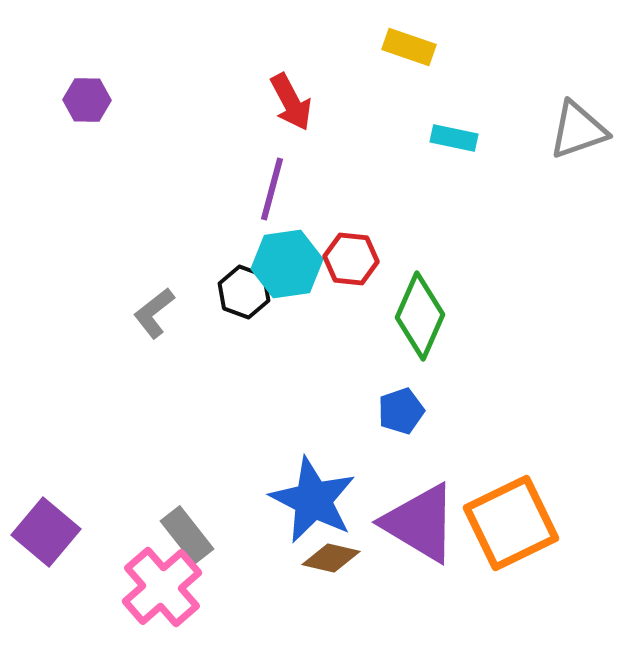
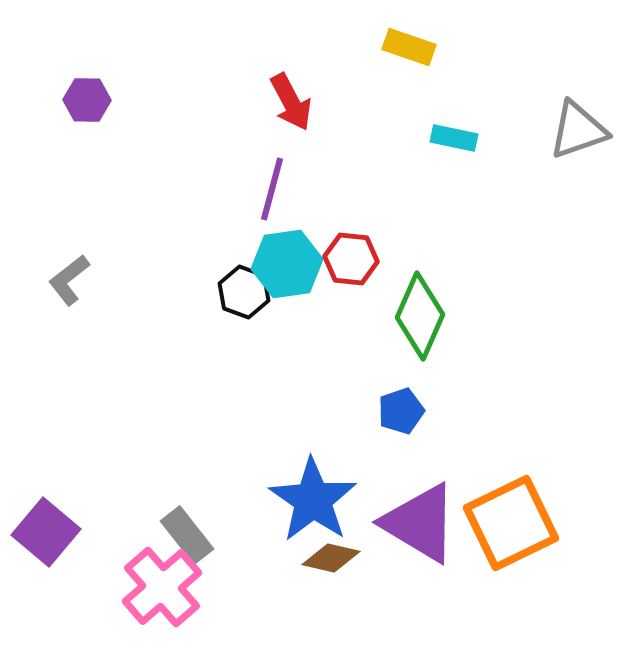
gray L-shape: moved 85 px left, 33 px up
blue star: rotated 8 degrees clockwise
